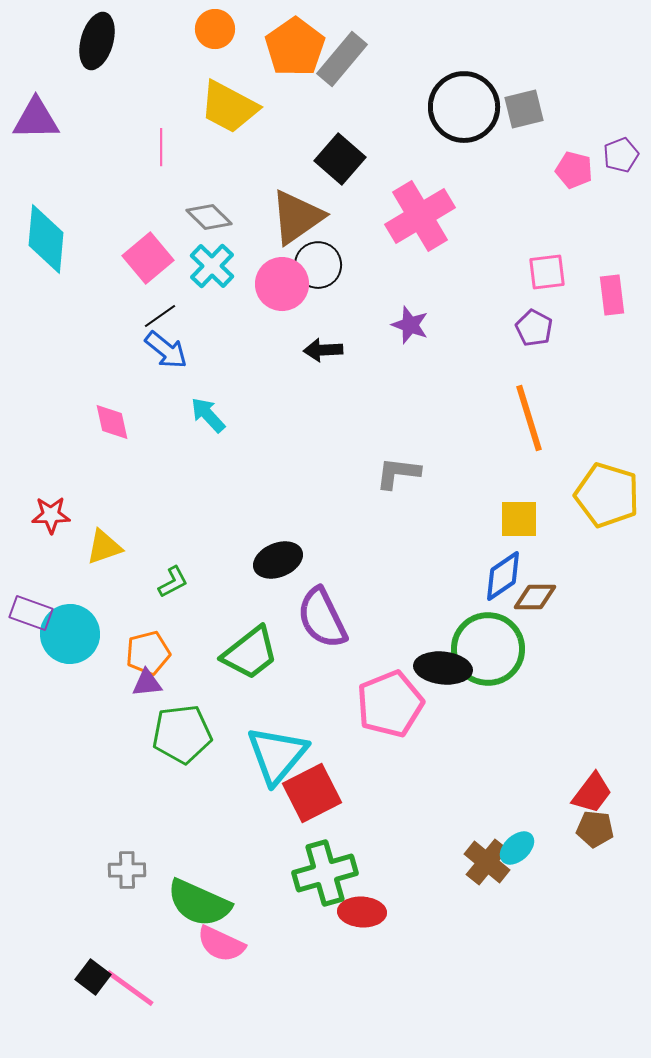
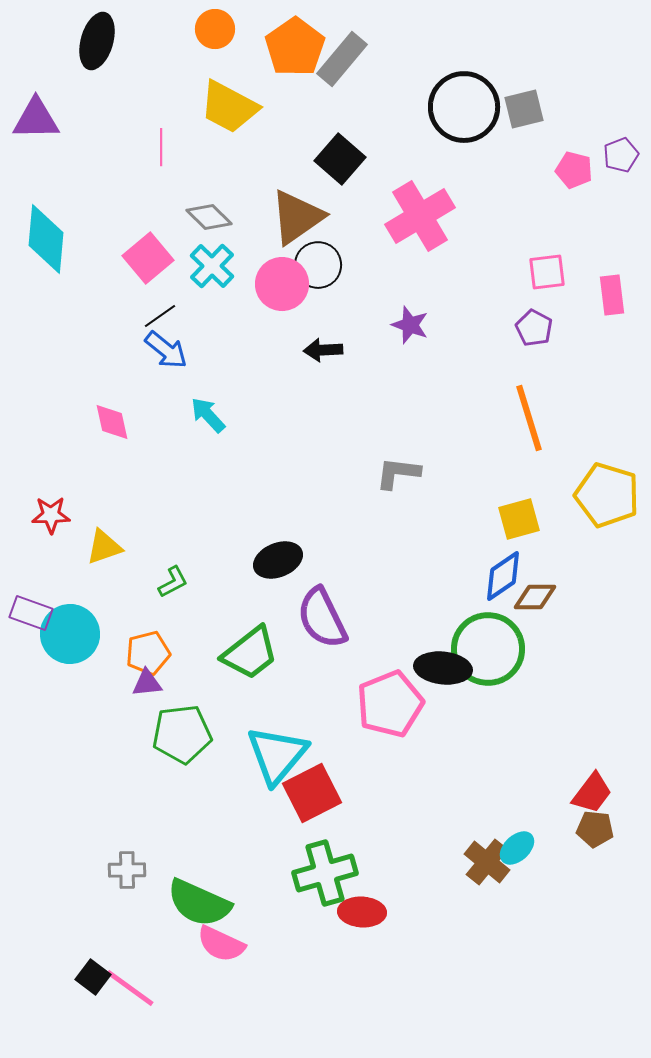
yellow square at (519, 519): rotated 15 degrees counterclockwise
